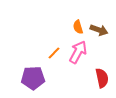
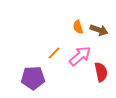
pink arrow: moved 2 px right, 4 px down; rotated 20 degrees clockwise
red semicircle: moved 1 px left, 6 px up
